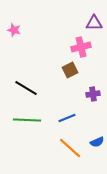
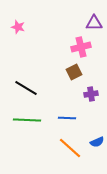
pink star: moved 4 px right, 3 px up
brown square: moved 4 px right, 2 px down
purple cross: moved 2 px left
blue line: rotated 24 degrees clockwise
